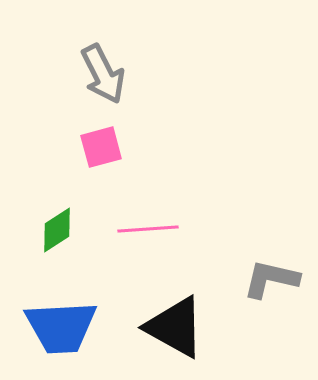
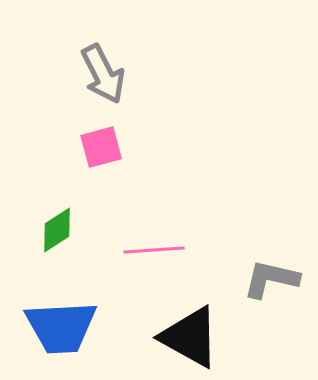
pink line: moved 6 px right, 21 px down
black triangle: moved 15 px right, 10 px down
